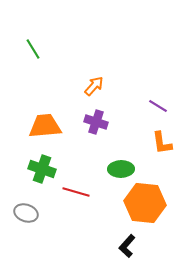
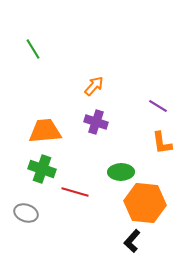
orange trapezoid: moved 5 px down
green ellipse: moved 3 px down
red line: moved 1 px left
black L-shape: moved 5 px right, 5 px up
